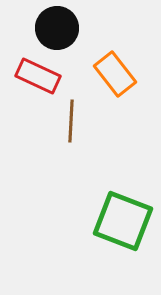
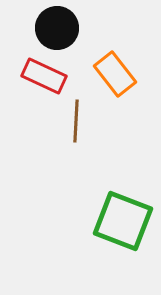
red rectangle: moved 6 px right
brown line: moved 5 px right
